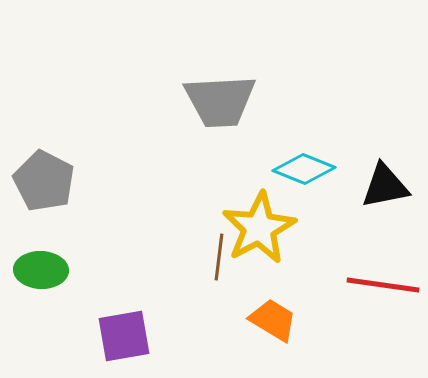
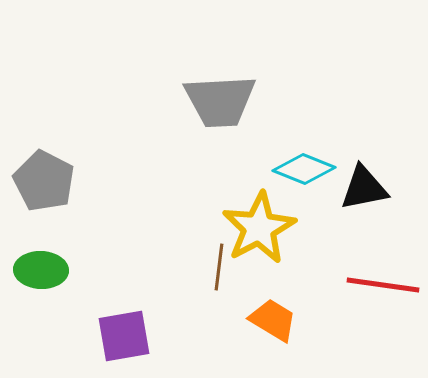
black triangle: moved 21 px left, 2 px down
brown line: moved 10 px down
